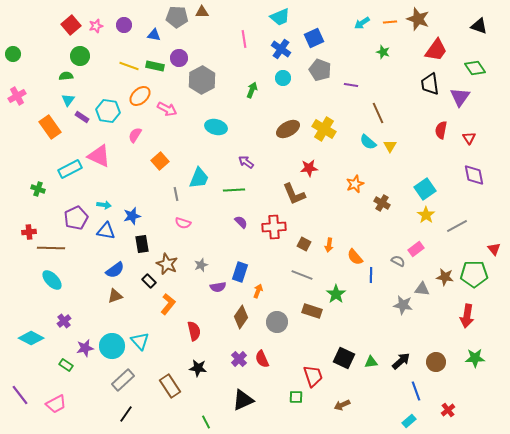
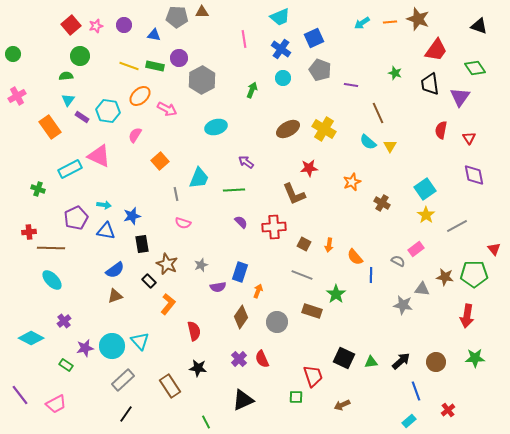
green star at (383, 52): moved 12 px right, 21 px down
cyan ellipse at (216, 127): rotated 30 degrees counterclockwise
orange star at (355, 184): moved 3 px left, 2 px up
